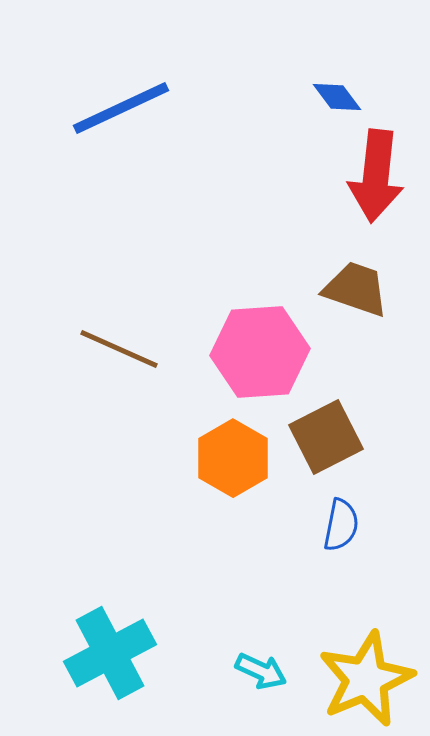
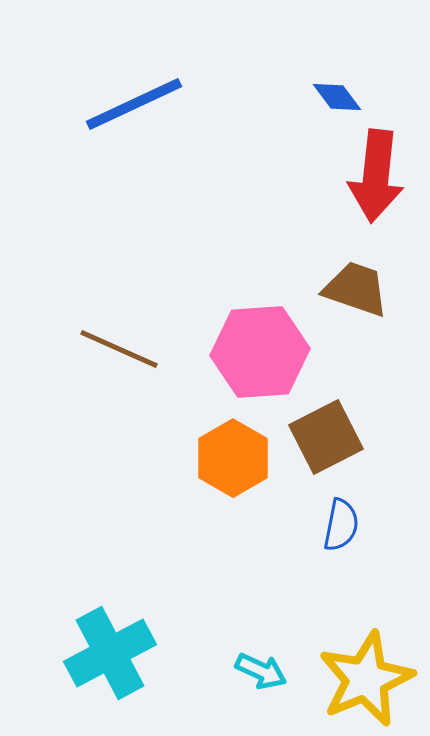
blue line: moved 13 px right, 4 px up
